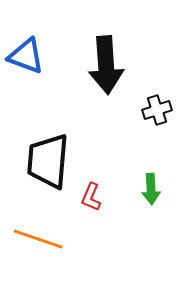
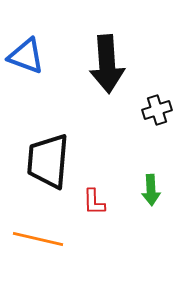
black arrow: moved 1 px right, 1 px up
green arrow: moved 1 px down
red L-shape: moved 3 px right, 5 px down; rotated 24 degrees counterclockwise
orange line: rotated 6 degrees counterclockwise
